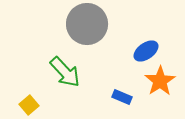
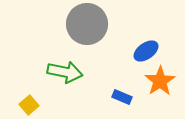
green arrow: rotated 36 degrees counterclockwise
